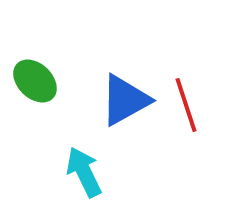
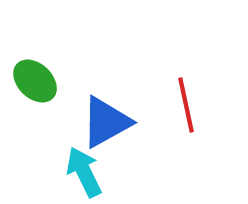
blue triangle: moved 19 px left, 22 px down
red line: rotated 6 degrees clockwise
